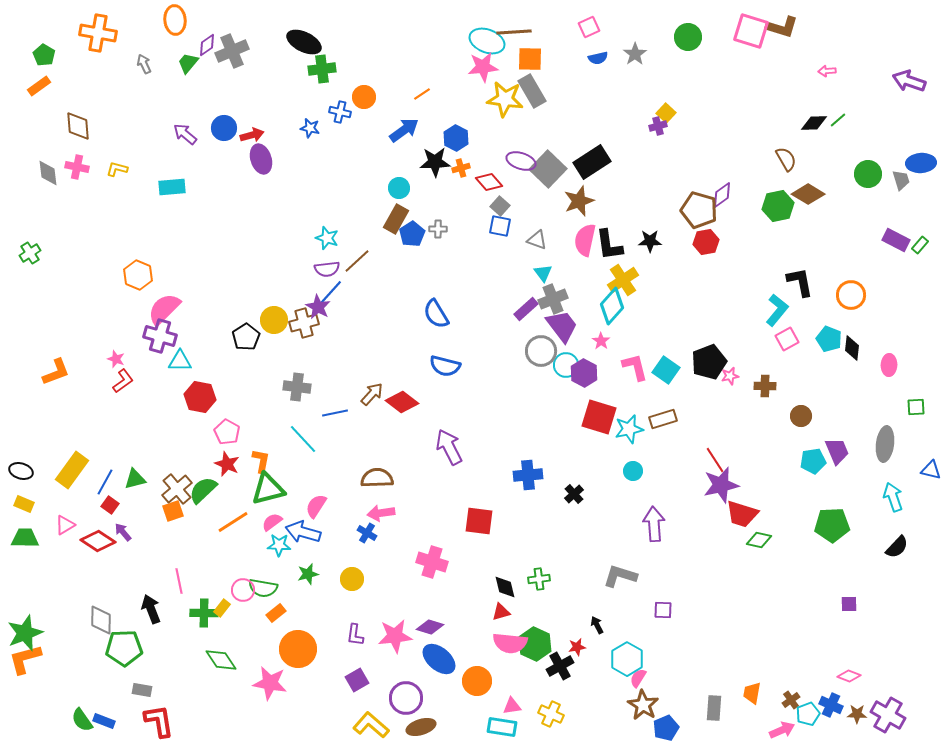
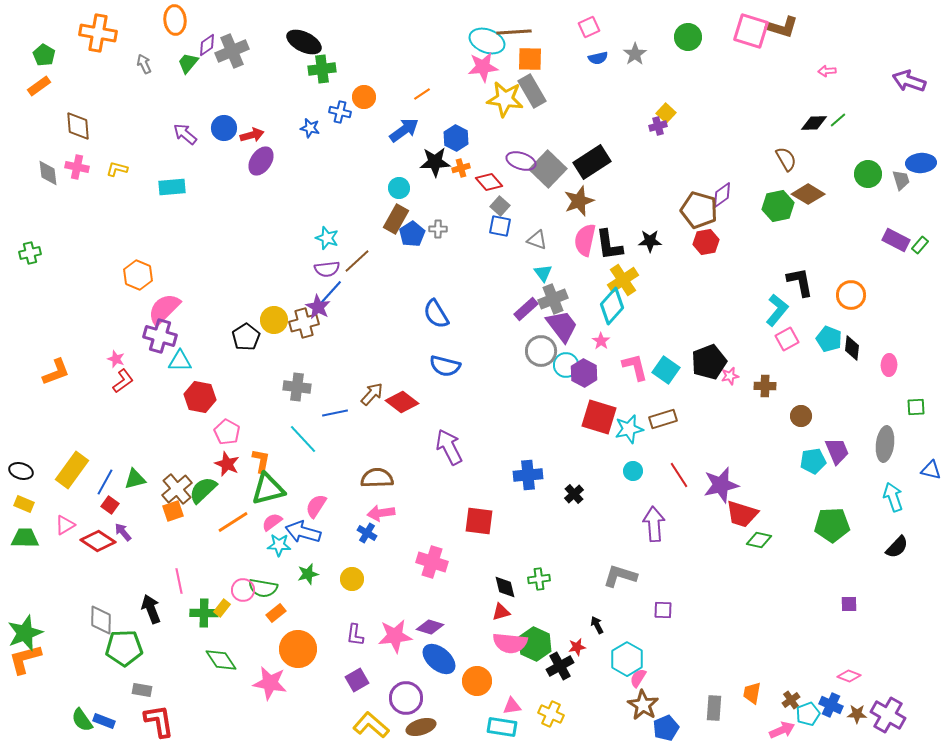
purple ellipse at (261, 159): moved 2 px down; rotated 52 degrees clockwise
green cross at (30, 253): rotated 20 degrees clockwise
red line at (715, 460): moved 36 px left, 15 px down
